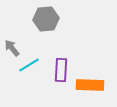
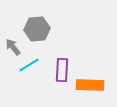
gray hexagon: moved 9 px left, 10 px down
gray arrow: moved 1 px right, 1 px up
purple rectangle: moved 1 px right
